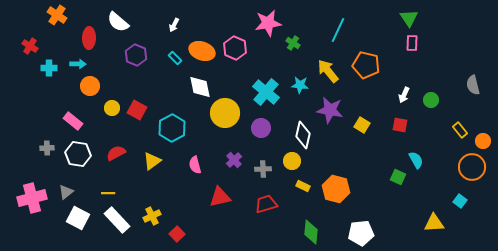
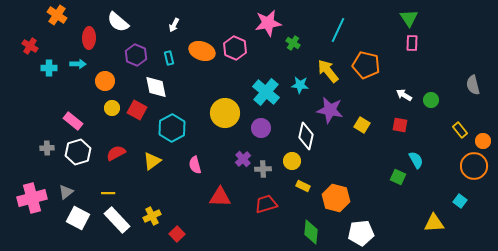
cyan rectangle at (175, 58): moved 6 px left; rotated 32 degrees clockwise
orange circle at (90, 86): moved 15 px right, 5 px up
white diamond at (200, 87): moved 44 px left
white arrow at (404, 95): rotated 98 degrees clockwise
white diamond at (303, 135): moved 3 px right, 1 px down
white hexagon at (78, 154): moved 2 px up; rotated 25 degrees counterclockwise
purple cross at (234, 160): moved 9 px right, 1 px up
orange circle at (472, 167): moved 2 px right, 1 px up
orange hexagon at (336, 189): moved 9 px down
red triangle at (220, 197): rotated 15 degrees clockwise
